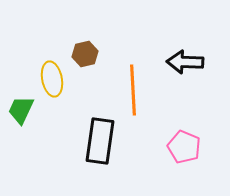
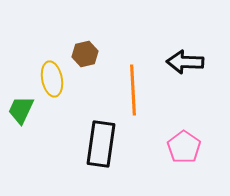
black rectangle: moved 1 px right, 3 px down
pink pentagon: rotated 12 degrees clockwise
